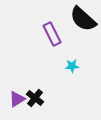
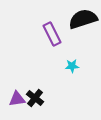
black semicircle: rotated 120 degrees clockwise
purple triangle: rotated 24 degrees clockwise
